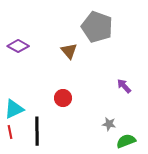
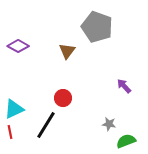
brown triangle: moved 2 px left; rotated 18 degrees clockwise
black line: moved 9 px right, 6 px up; rotated 32 degrees clockwise
